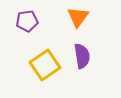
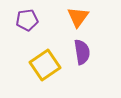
purple pentagon: moved 1 px up
purple semicircle: moved 4 px up
